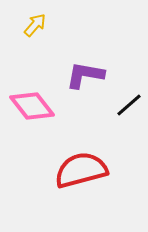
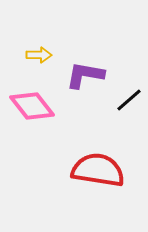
yellow arrow: moved 4 px right, 30 px down; rotated 50 degrees clockwise
black line: moved 5 px up
red semicircle: moved 17 px right; rotated 24 degrees clockwise
